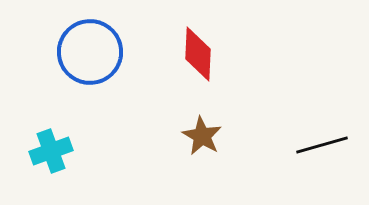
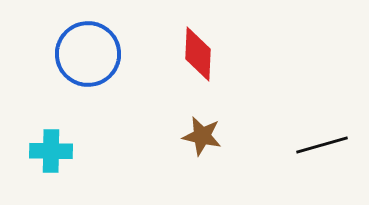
blue circle: moved 2 px left, 2 px down
brown star: rotated 18 degrees counterclockwise
cyan cross: rotated 21 degrees clockwise
